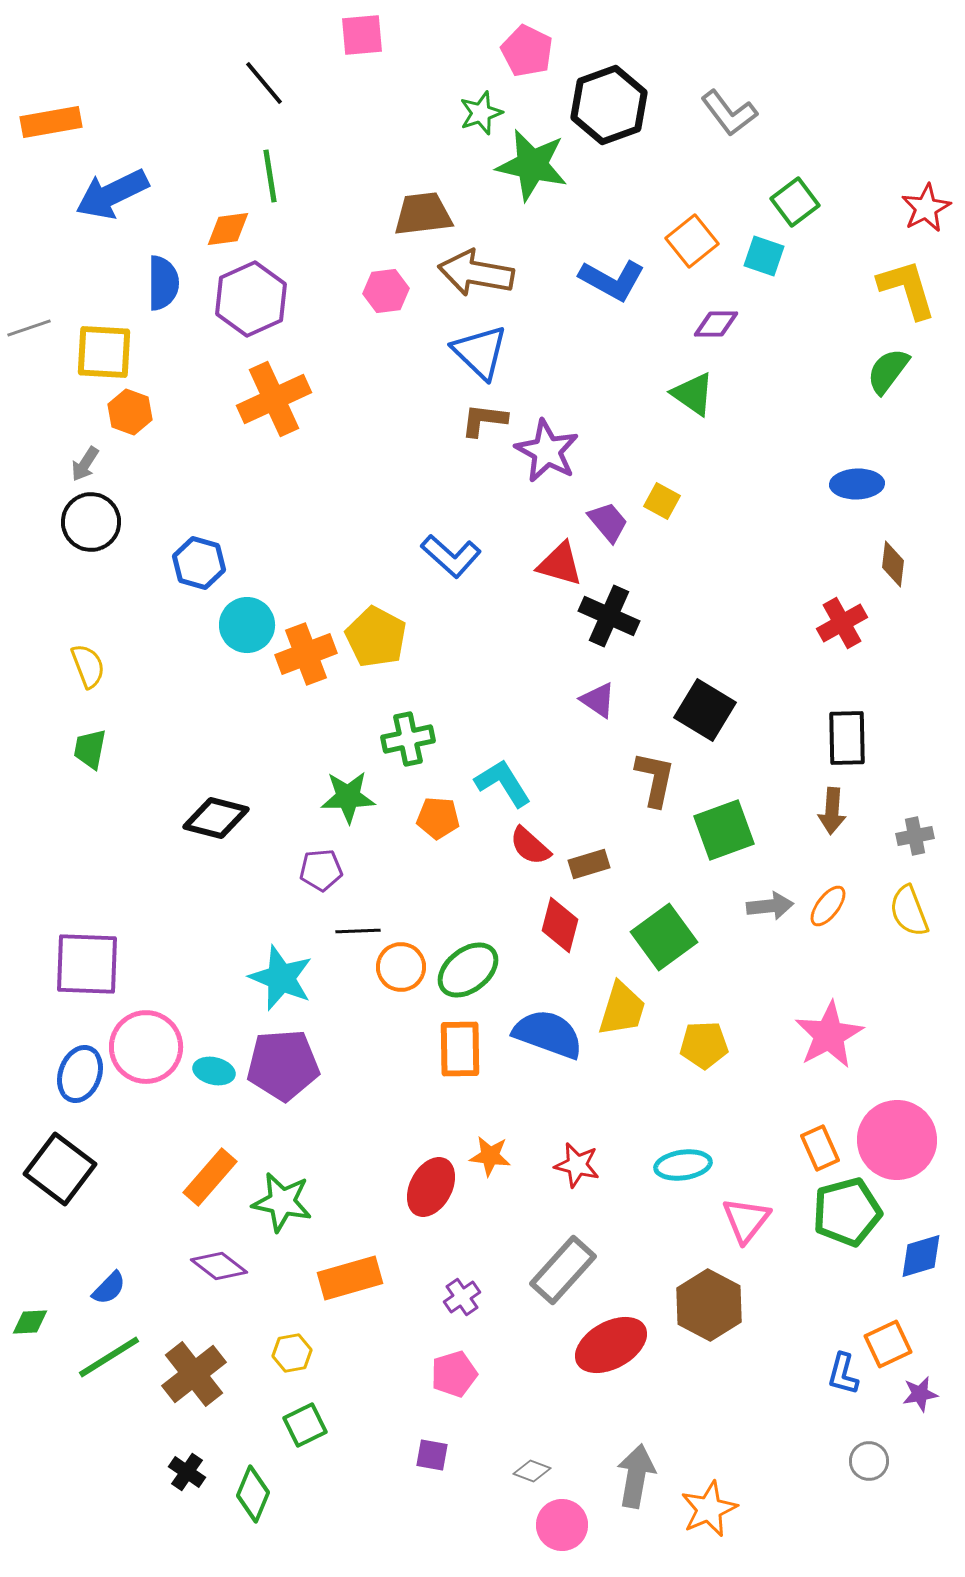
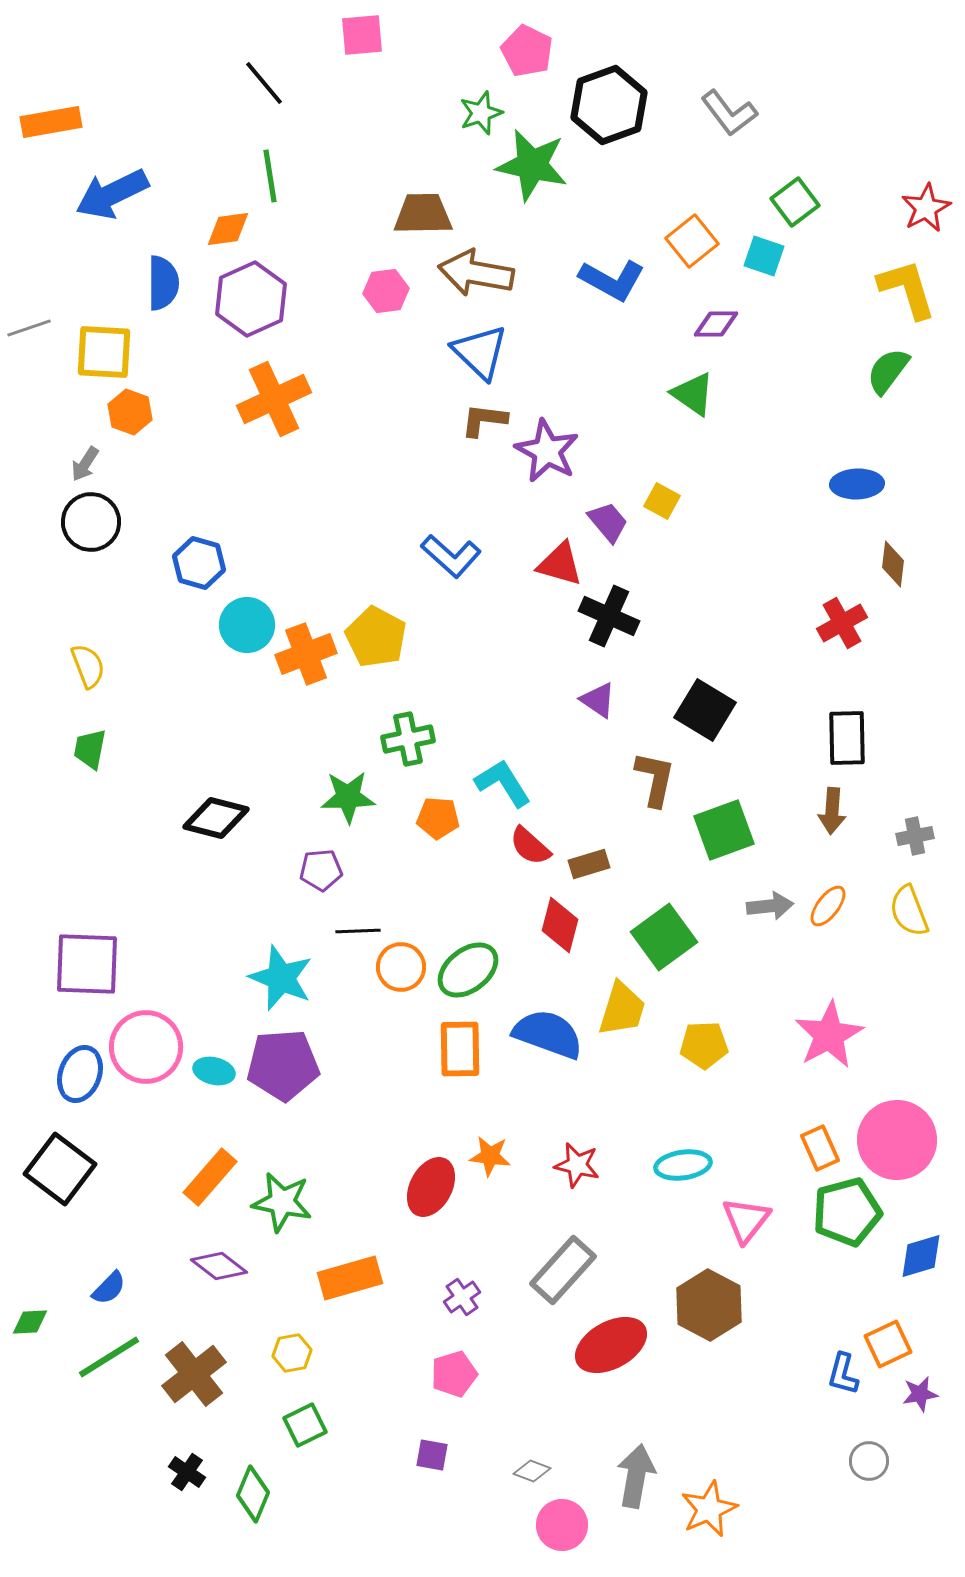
brown trapezoid at (423, 214): rotated 6 degrees clockwise
